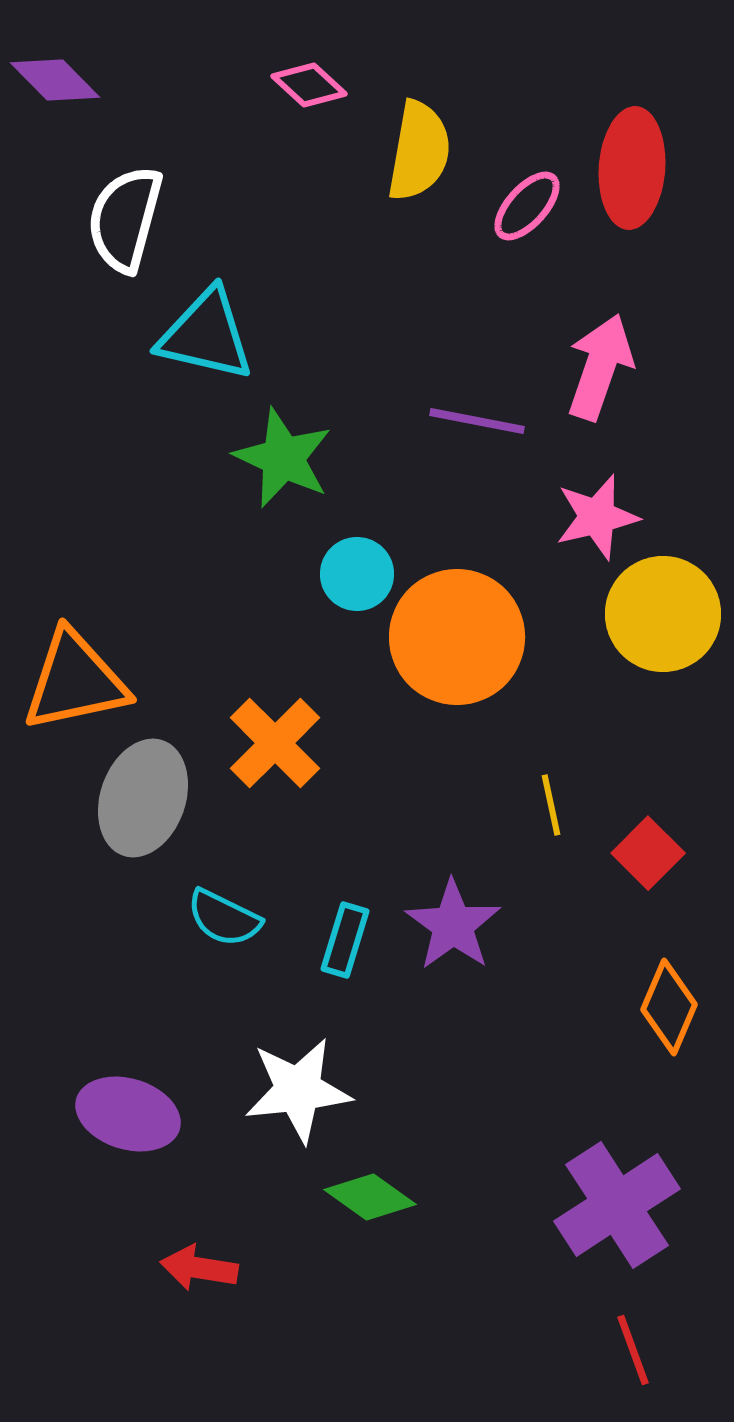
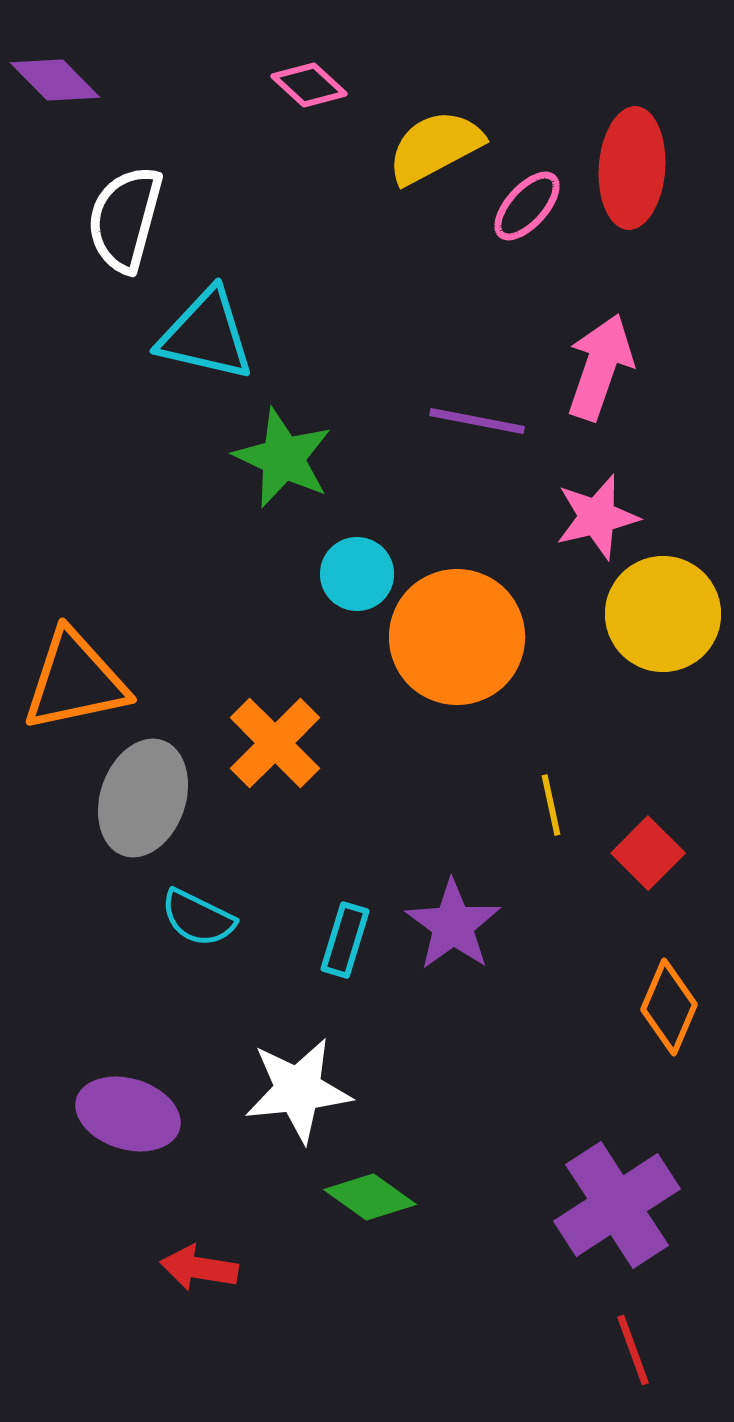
yellow semicircle: moved 16 px right, 4 px up; rotated 128 degrees counterclockwise
cyan semicircle: moved 26 px left
